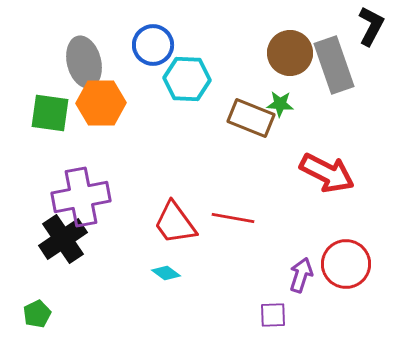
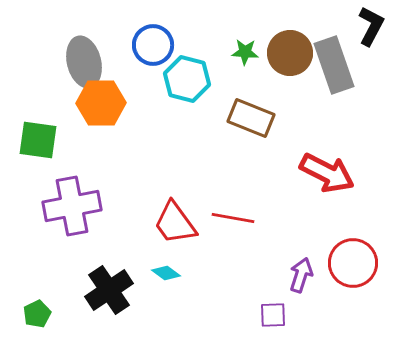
cyan hexagon: rotated 12 degrees clockwise
green star: moved 35 px left, 52 px up
green square: moved 12 px left, 27 px down
purple cross: moved 9 px left, 9 px down
black cross: moved 46 px right, 51 px down
red circle: moved 7 px right, 1 px up
